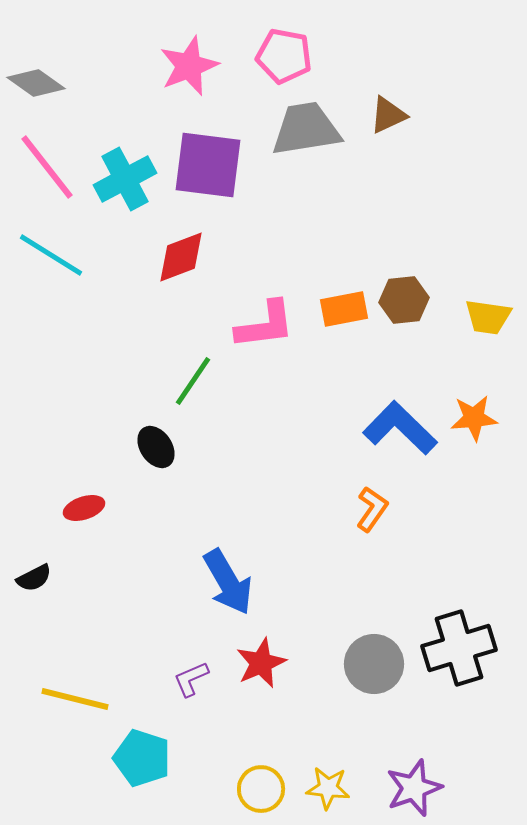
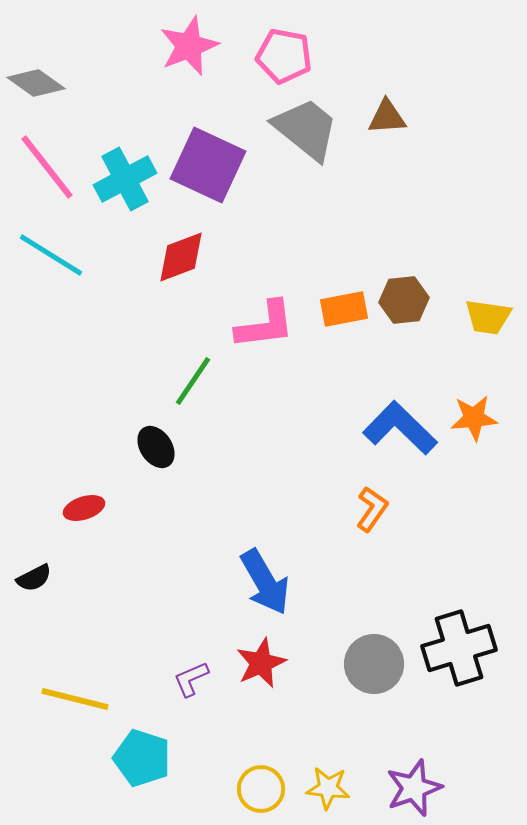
pink star: moved 20 px up
brown triangle: moved 1 px left, 2 px down; rotated 21 degrees clockwise
gray trapezoid: rotated 48 degrees clockwise
purple square: rotated 18 degrees clockwise
blue arrow: moved 37 px right
